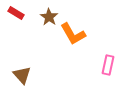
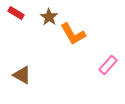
pink rectangle: rotated 30 degrees clockwise
brown triangle: rotated 18 degrees counterclockwise
